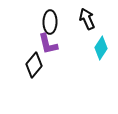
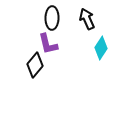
black ellipse: moved 2 px right, 4 px up
black diamond: moved 1 px right
